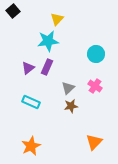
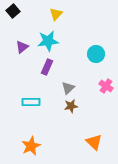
yellow triangle: moved 1 px left, 5 px up
purple triangle: moved 6 px left, 21 px up
pink cross: moved 11 px right
cyan rectangle: rotated 24 degrees counterclockwise
orange triangle: rotated 30 degrees counterclockwise
